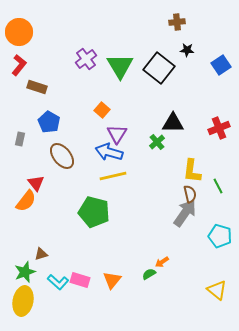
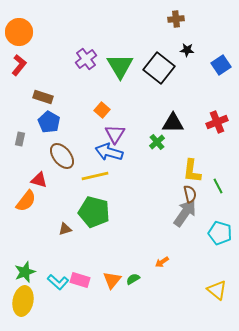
brown cross: moved 1 px left, 3 px up
brown rectangle: moved 6 px right, 10 px down
red cross: moved 2 px left, 6 px up
purple triangle: moved 2 px left
yellow line: moved 18 px left
red triangle: moved 3 px right, 3 px up; rotated 36 degrees counterclockwise
cyan pentagon: moved 3 px up
brown triangle: moved 24 px right, 25 px up
green semicircle: moved 16 px left, 5 px down
